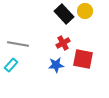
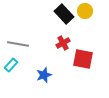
blue star: moved 12 px left, 10 px down; rotated 14 degrees counterclockwise
